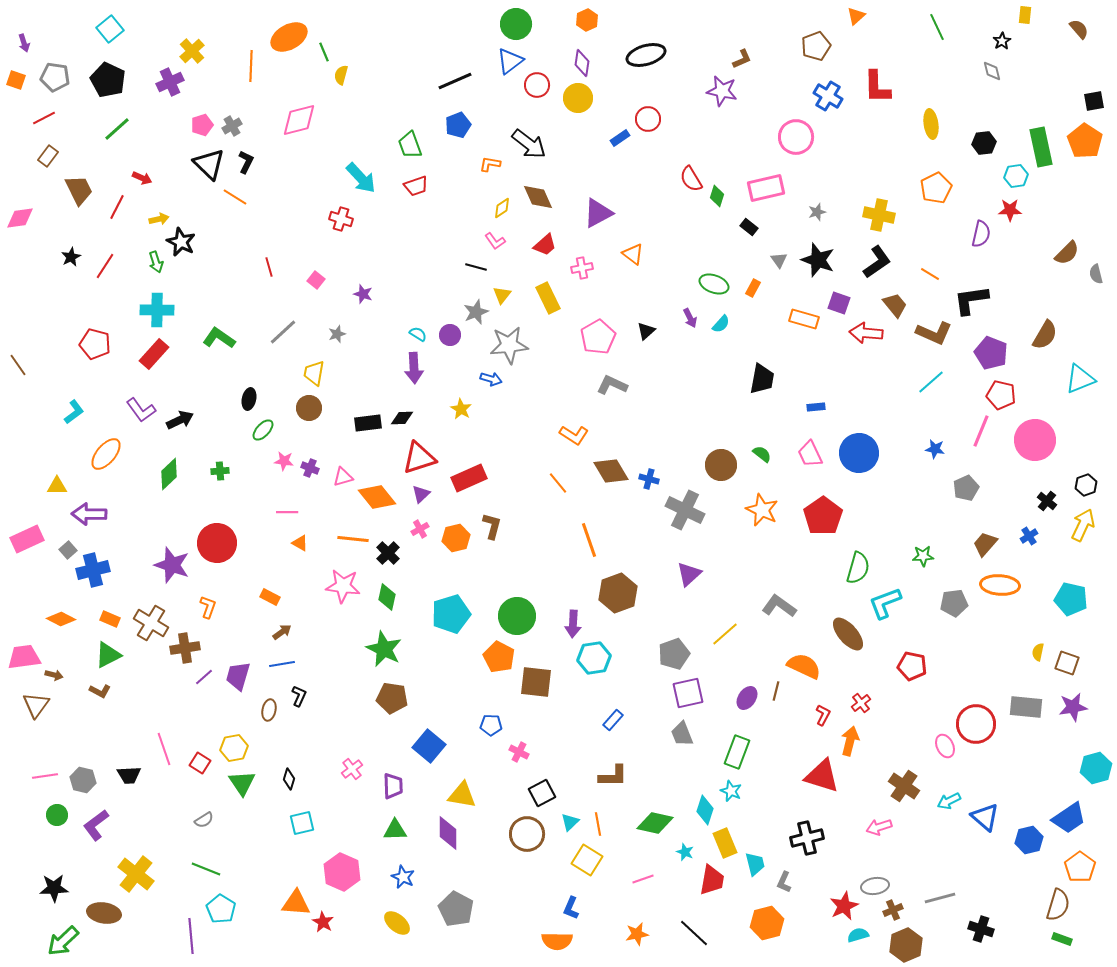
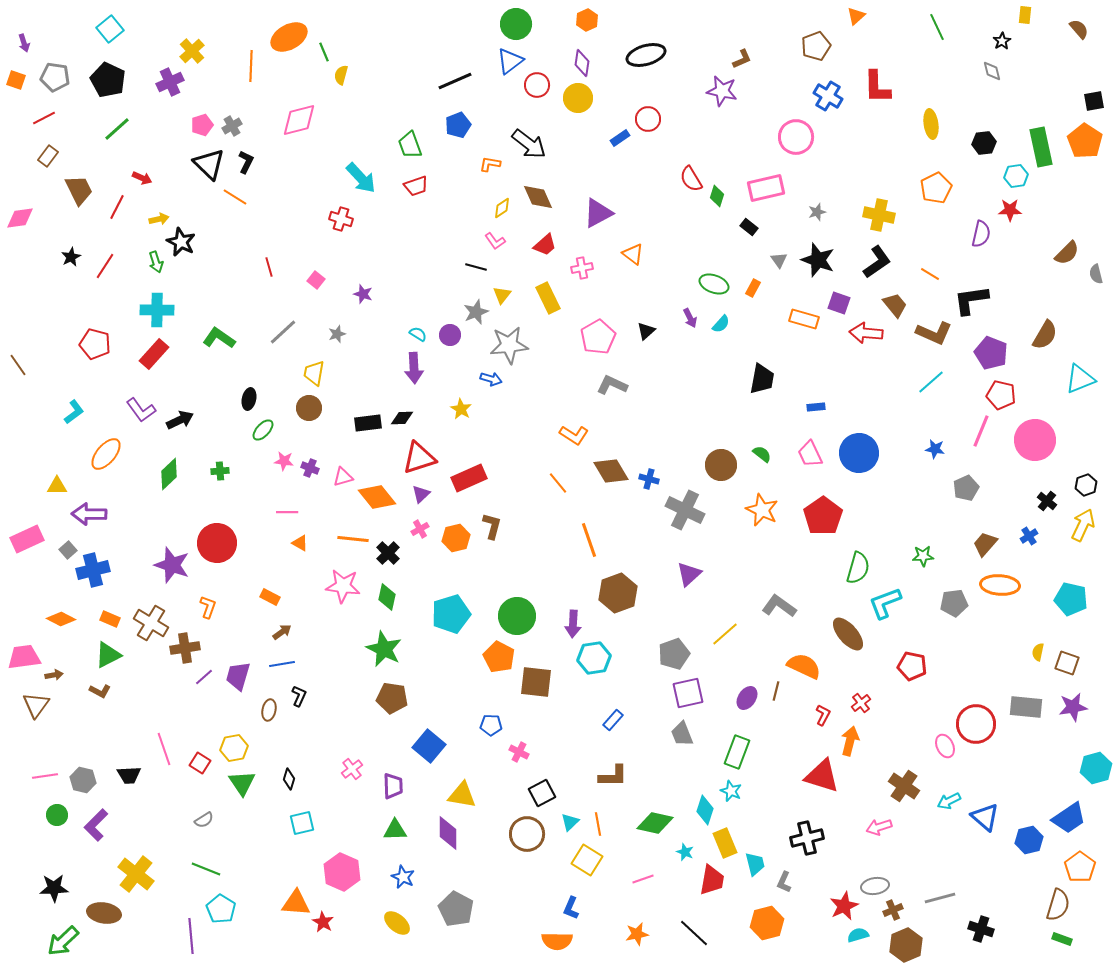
brown arrow at (54, 675): rotated 24 degrees counterclockwise
purple L-shape at (96, 825): rotated 8 degrees counterclockwise
